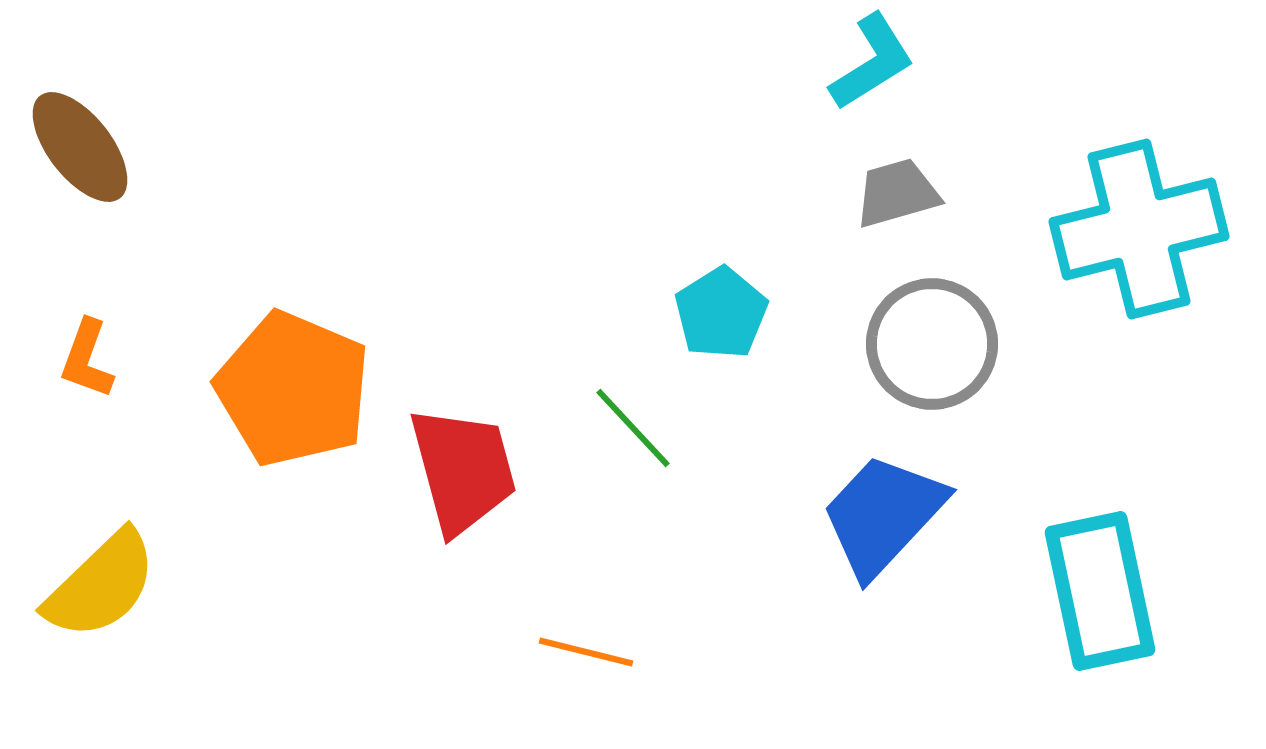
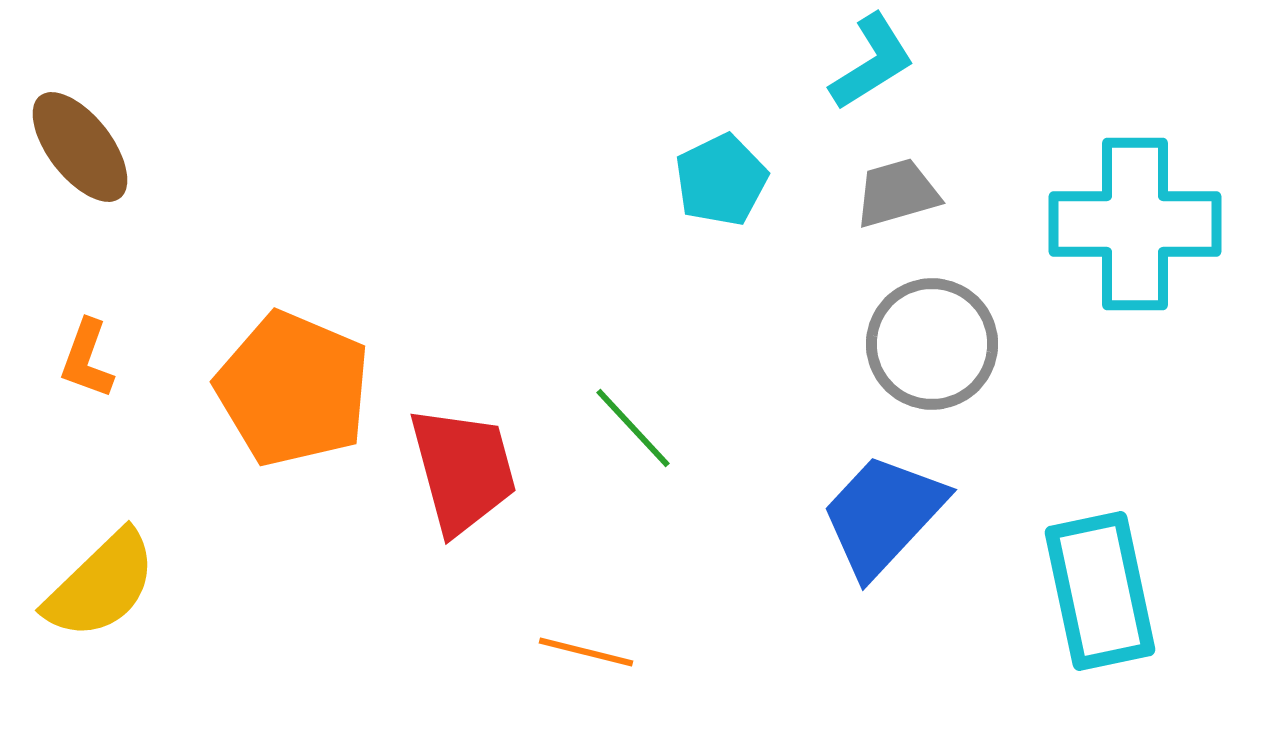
cyan cross: moved 4 px left, 5 px up; rotated 14 degrees clockwise
cyan pentagon: moved 133 px up; rotated 6 degrees clockwise
